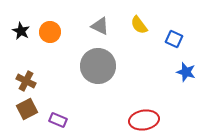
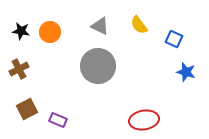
black star: rotated 18 degrees counterclockwise
brown cross: moved 7 px left, 12 px up; rotated 36 degrees clockwise
